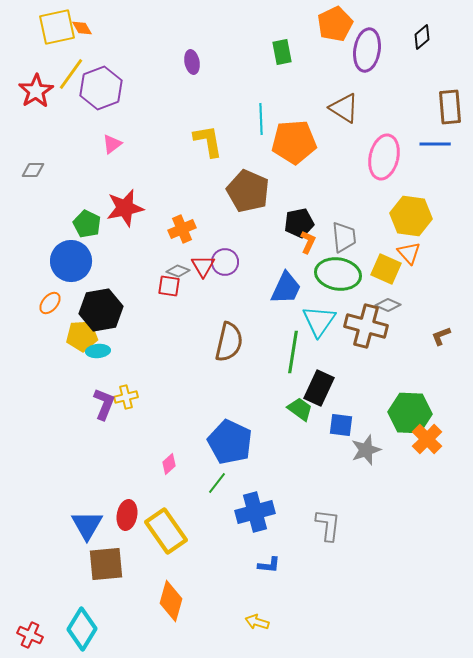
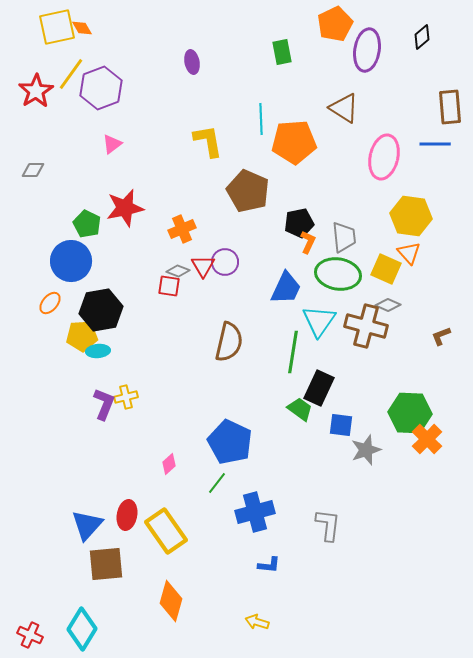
blue triangle at (87, 525): rotated 12 degrees clockwise
